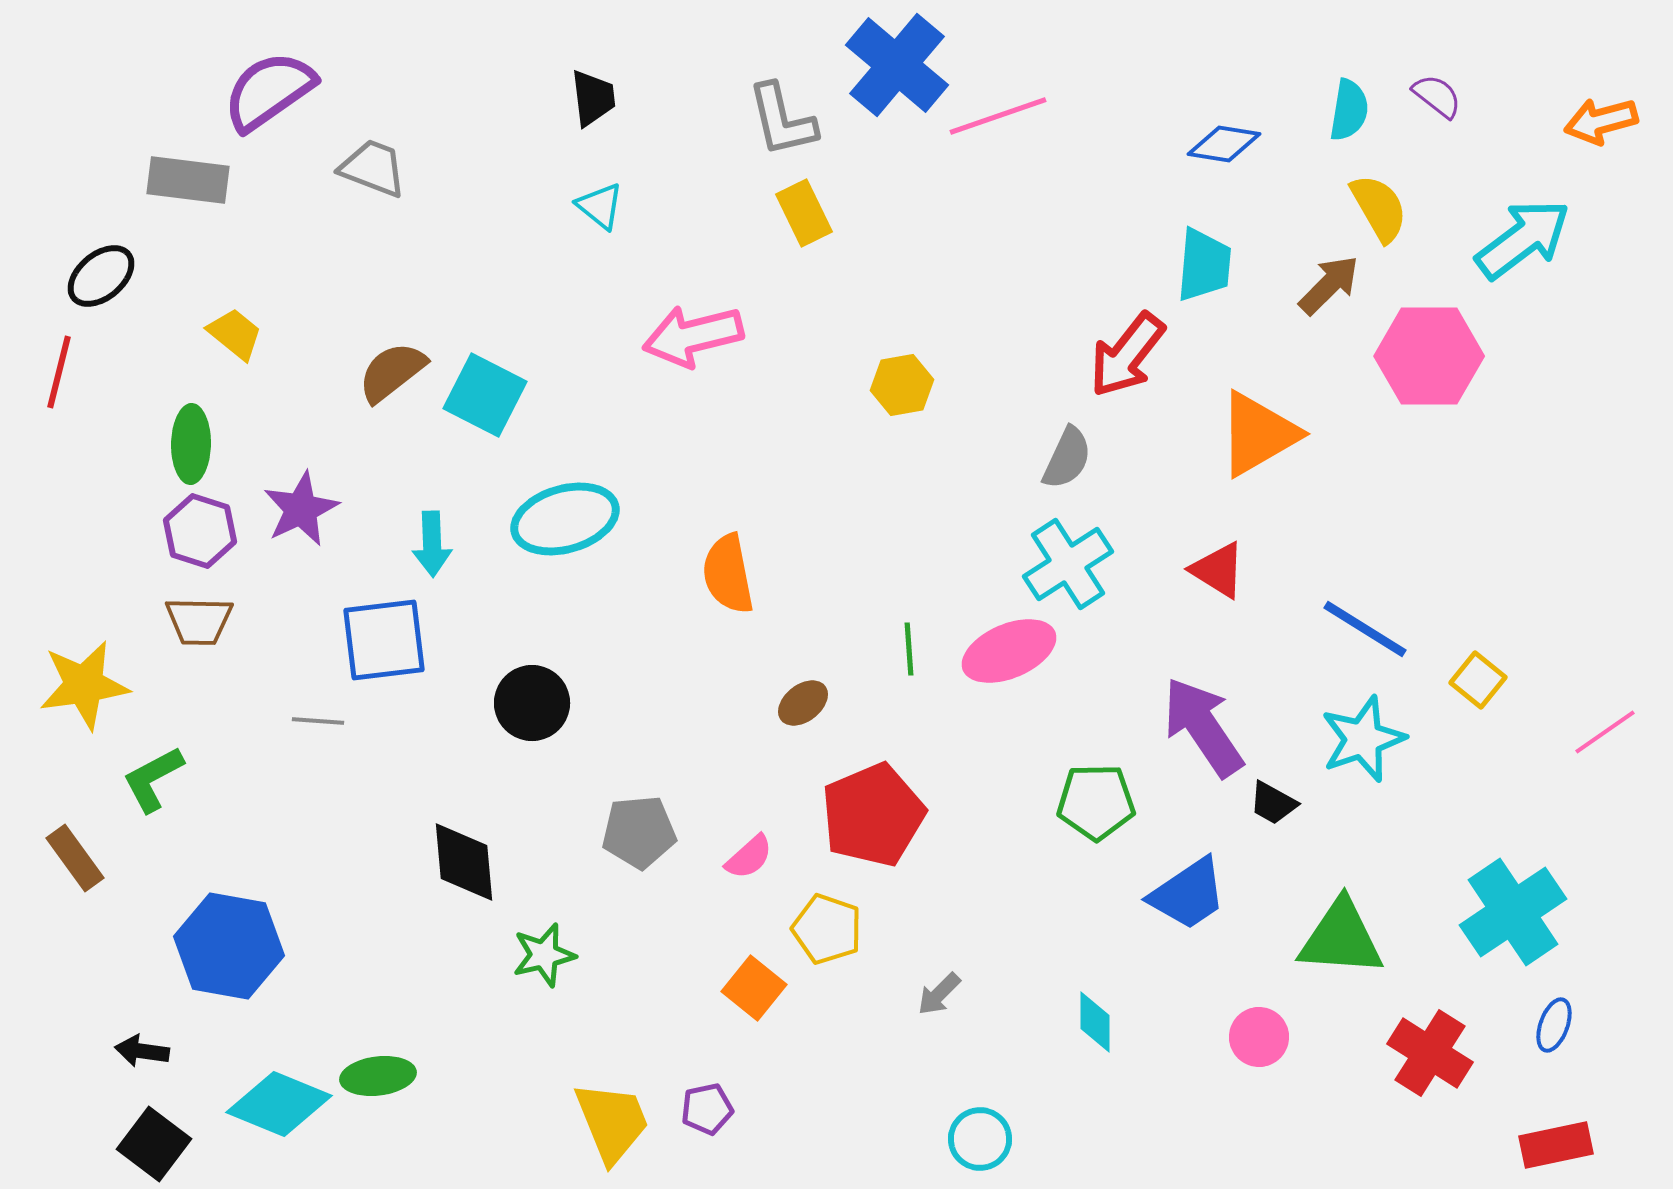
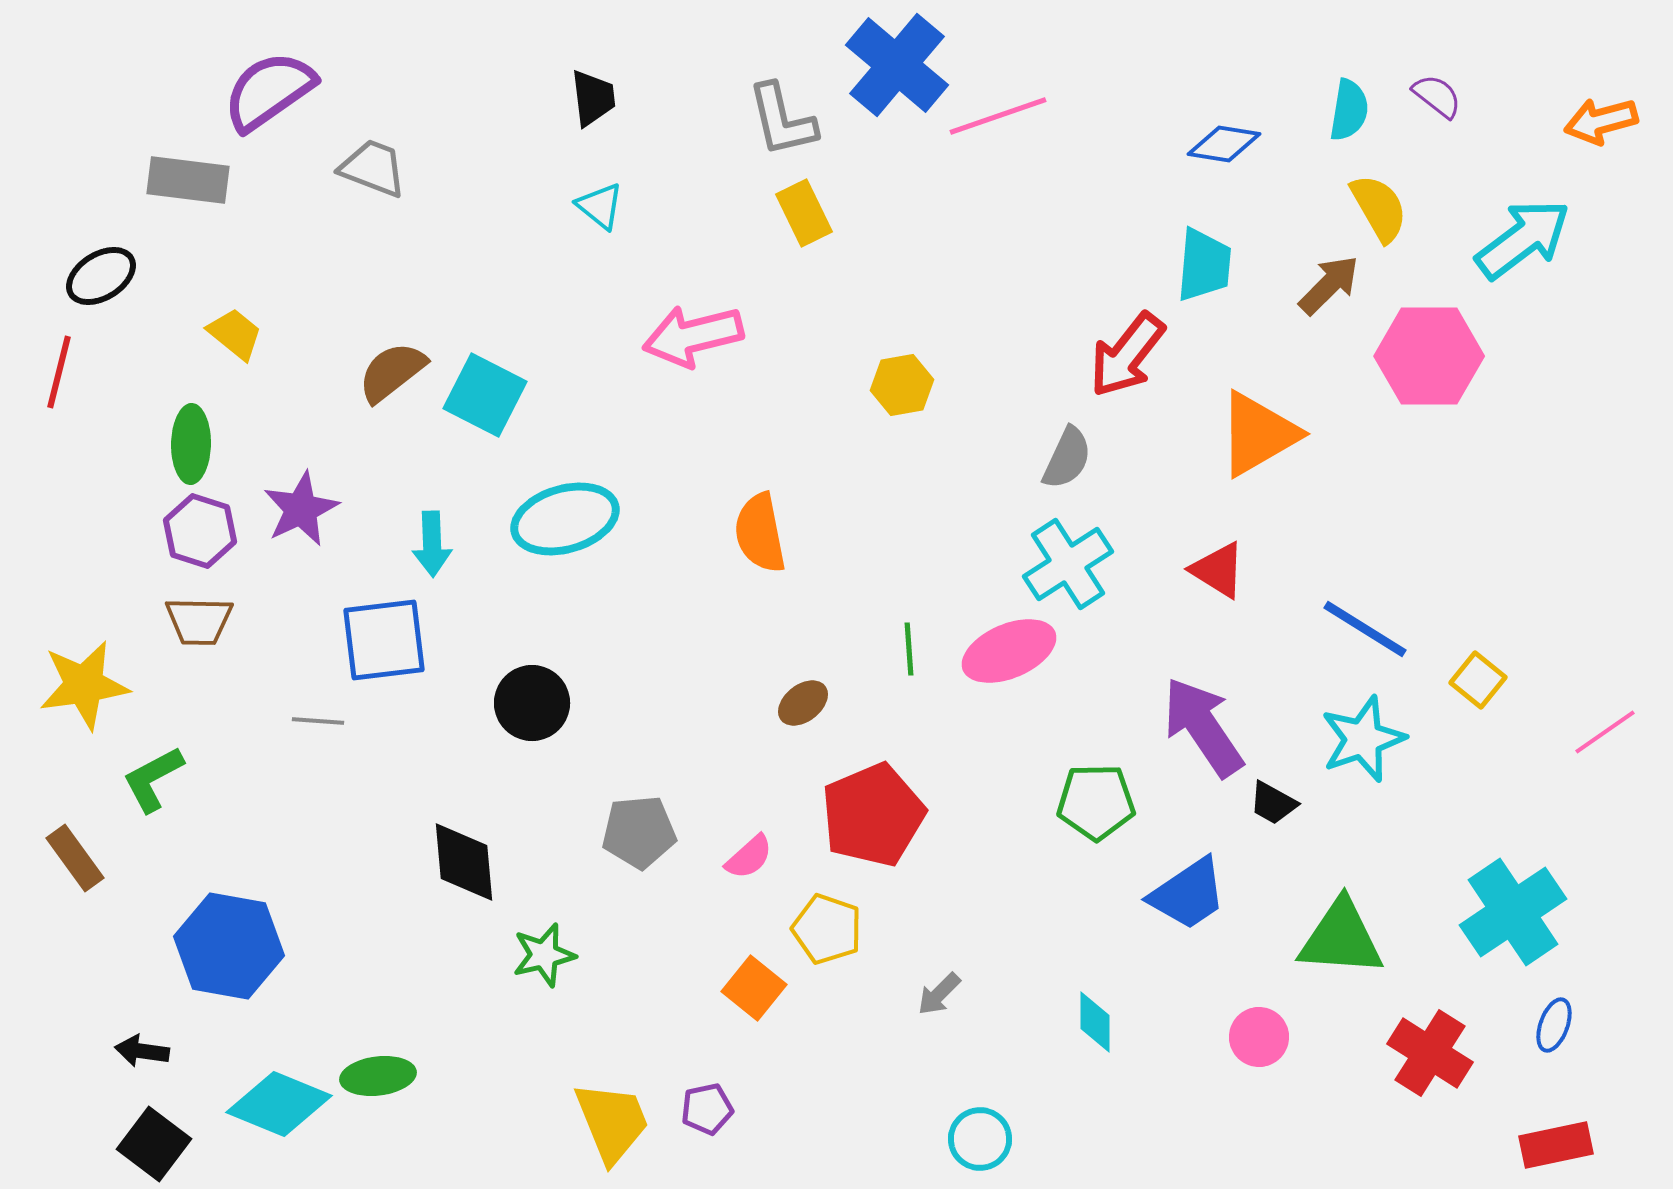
black ellipse at (101, 276): rotated 8 degrees clockwise
orange semicircle at (728, 574): moved 32 px right, 41 px up
